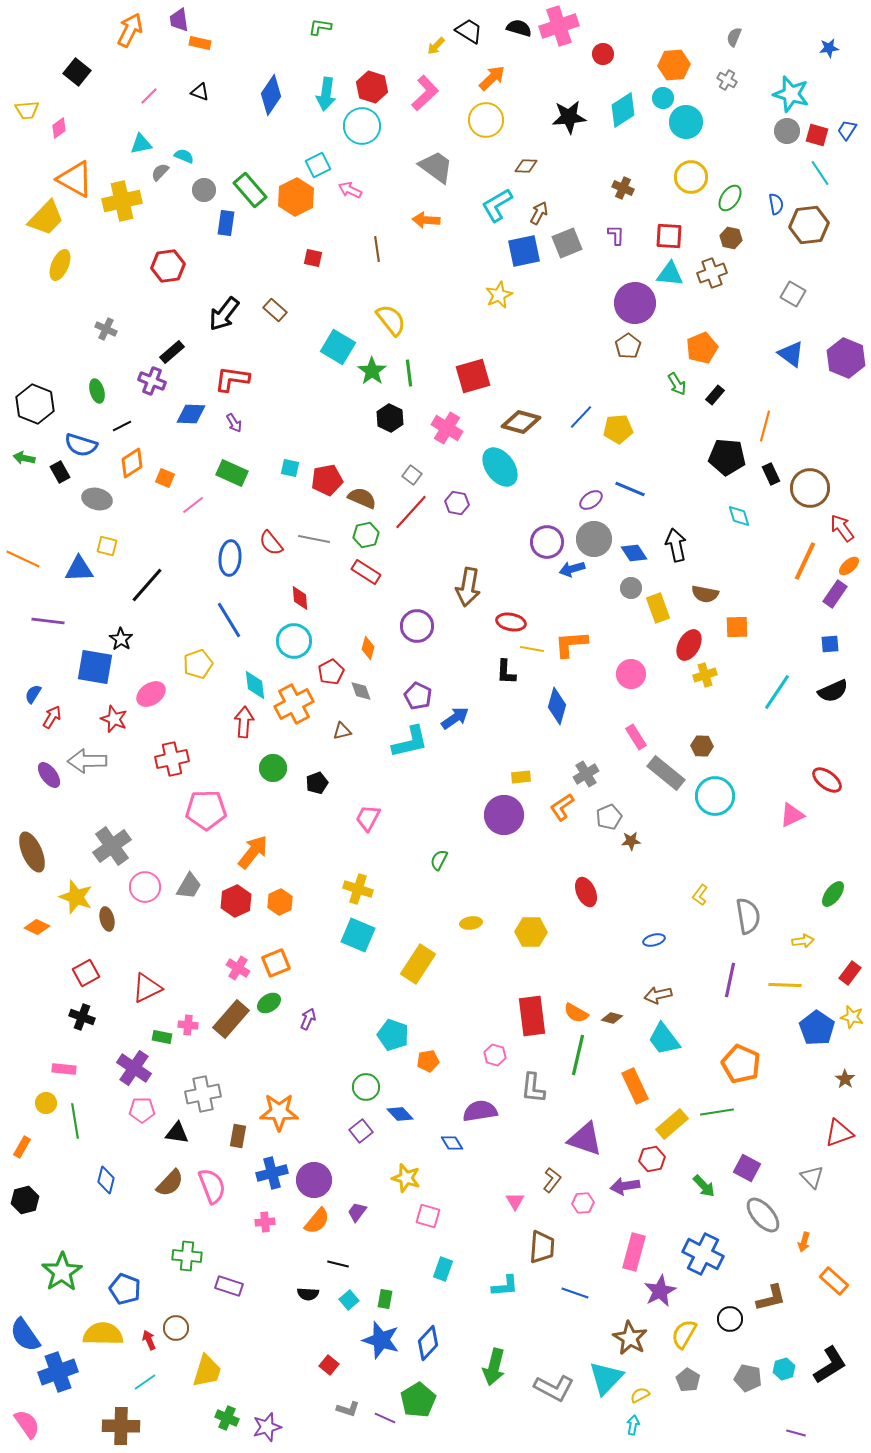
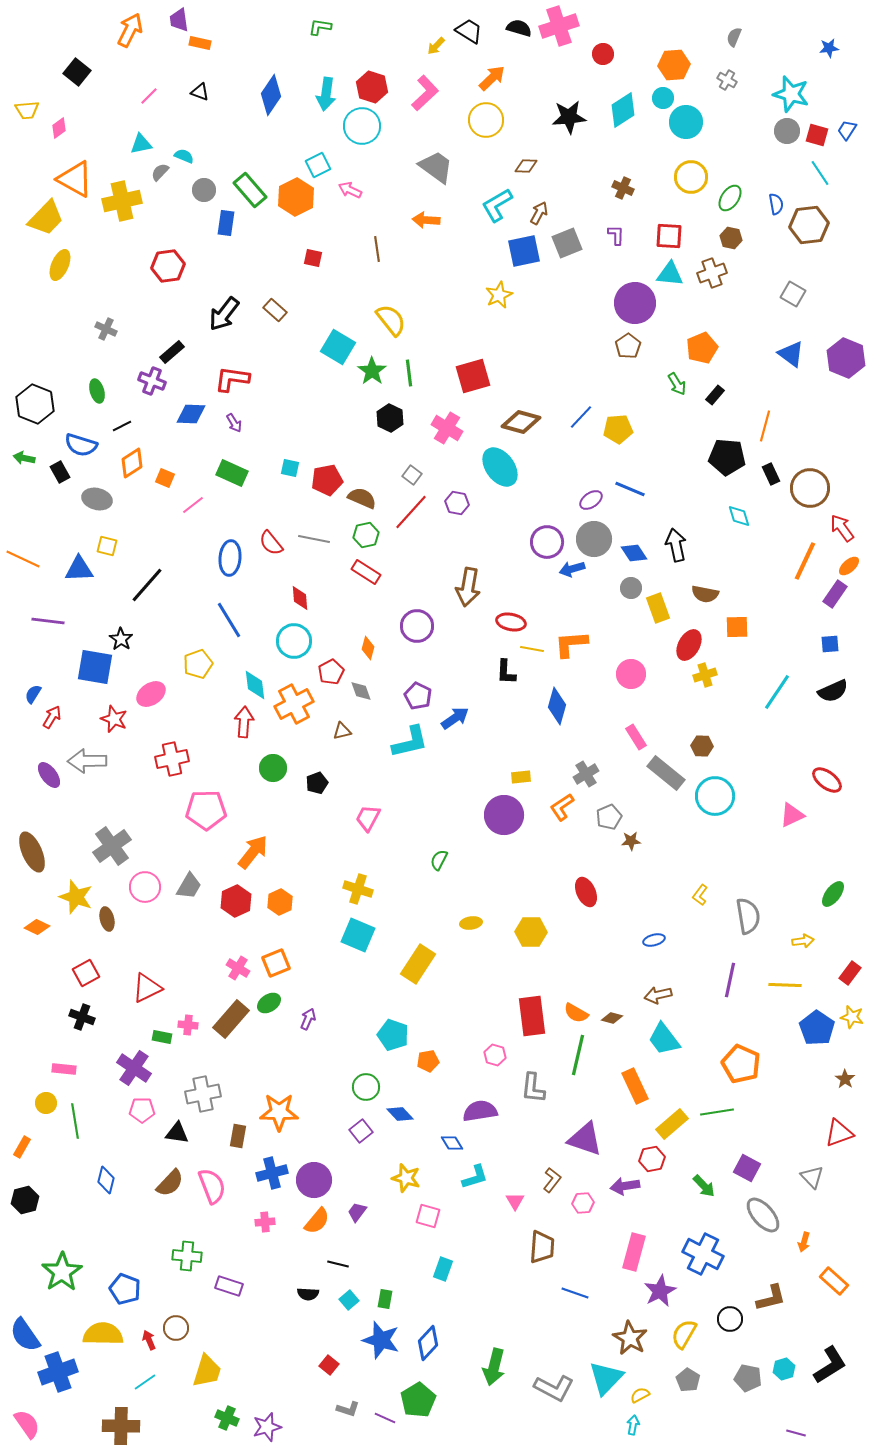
cyan L-shape at (505, 1286): moved 30 px left, 109 px up; rotated 12 degrees counterclockwise
